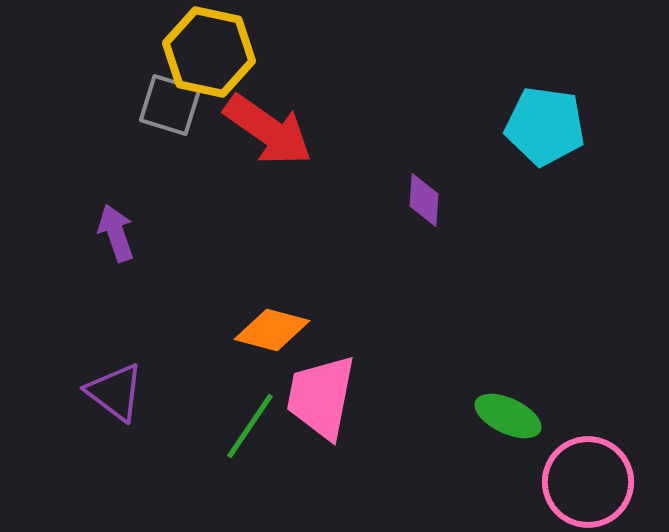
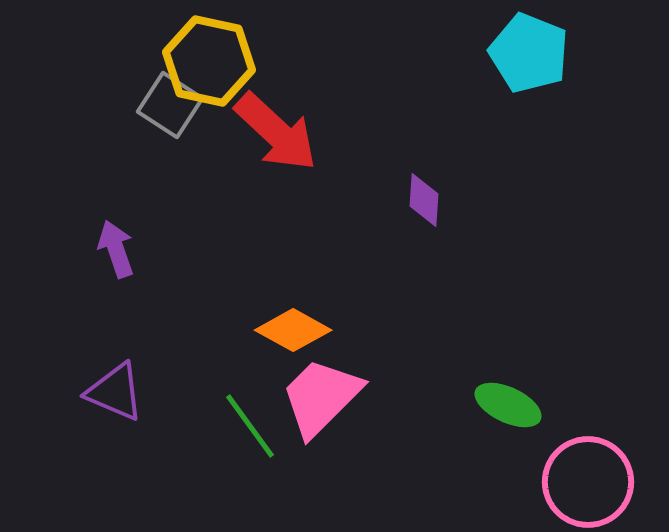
yellow hexagon: moved 9 px down
gray square: rotated 16 degrees clockwise
cyan pentagon: moved 16 px left, 73 px up; rotated 14 degrees clockwise
red arrow: moved 8 px right, 2 px down; rotated 8 degrees clockwise
purple arrow: moved 16 px down
orange diamond: moved 21 px right; rotated 14 degrees clockwise
purple triangle: rotated 14 degrees counterclockwise
pink trapezoid: rotated 34 degrees clockwise
green ellipse: moved 11 px up
green line: rotated 70 degrees counterclockwise
